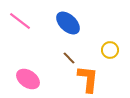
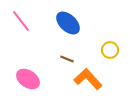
pink line: moved 1 px right; rotated 15 degrees clockwise
brown line: moved 2 px left, 1 px down; rotated 24 degrees counterclockwise
orange L-shape: rotated 48 degrees counterclockwise
